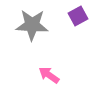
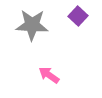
purple square: rotated 18 degrees counterclockwise
